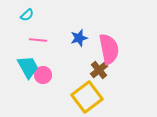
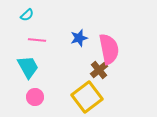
pink line: moved 1 px left
pink circle: moved 8 px left, 22 px down
